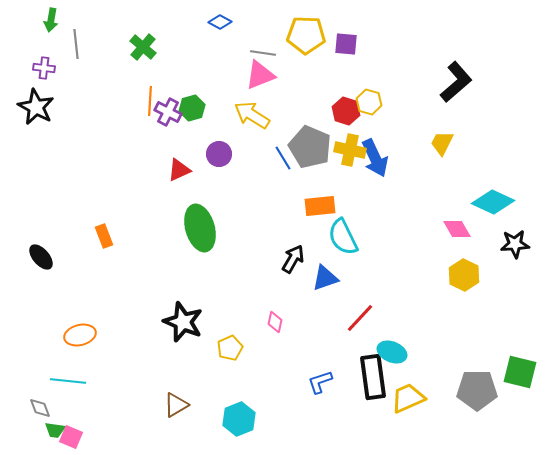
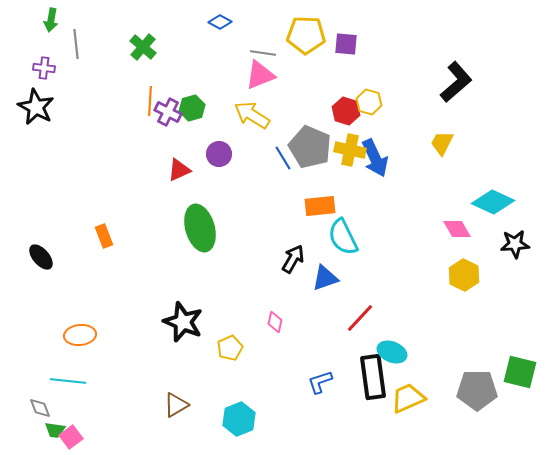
orange ellipse at (80, 335): rotated 8 degrees clockwise
pink square at (71, 437): rotated 30 degrees clockwise
